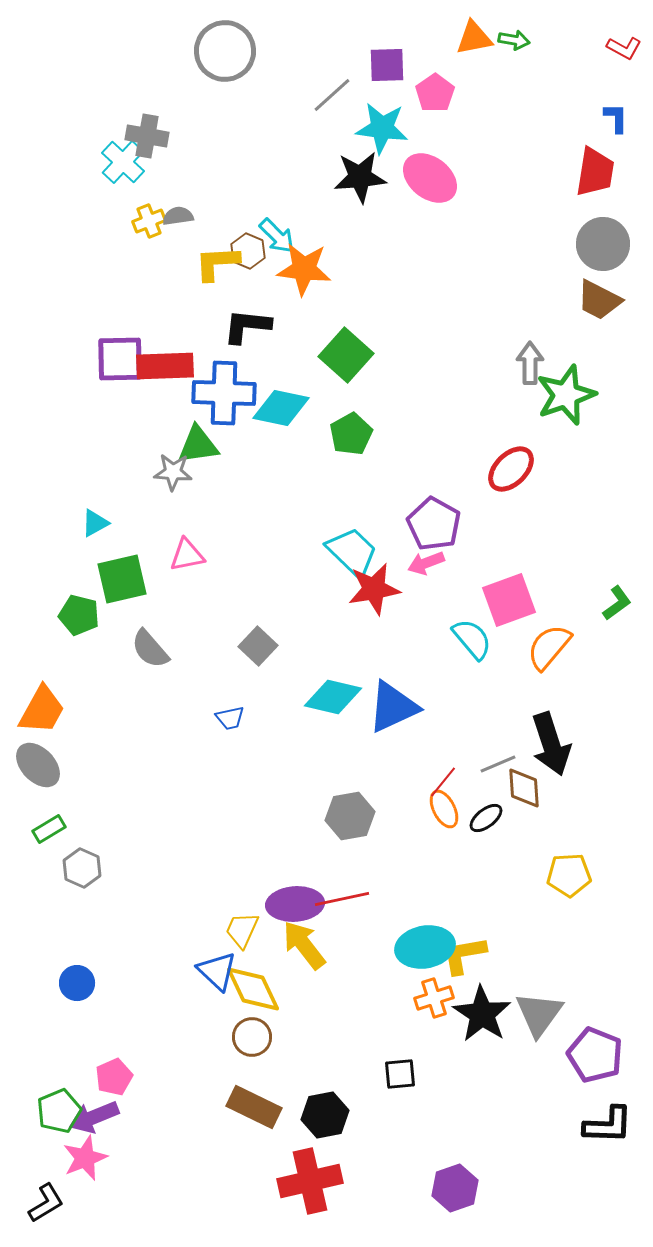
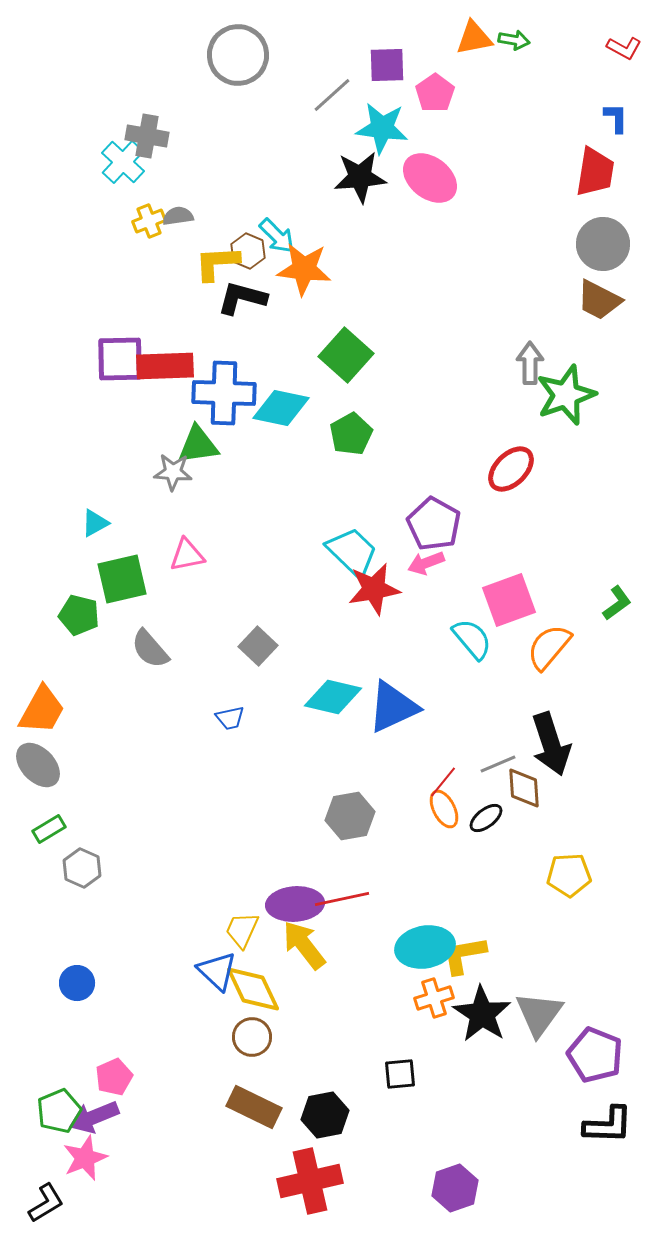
gray circle at (225, 51): moved 13 px right, 4 px down
black L-shape at (247, 326): moved 5 px left, 28 px up; rotated 9 degrees clockwise
